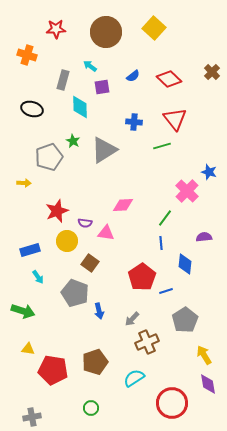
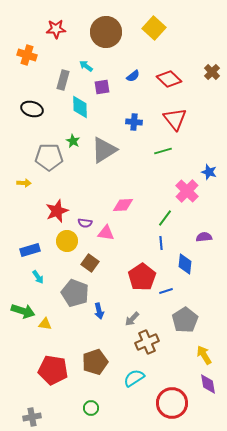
cyan arrow at (90, 66): moved 4 px left
green line at (162, 146): moved 1 px right, 5 px down
gray pentagon at (49, 157): rotated 20 degrees clockwise
yellow triangle at (28, 349): moved 17 px right, 25 px up
